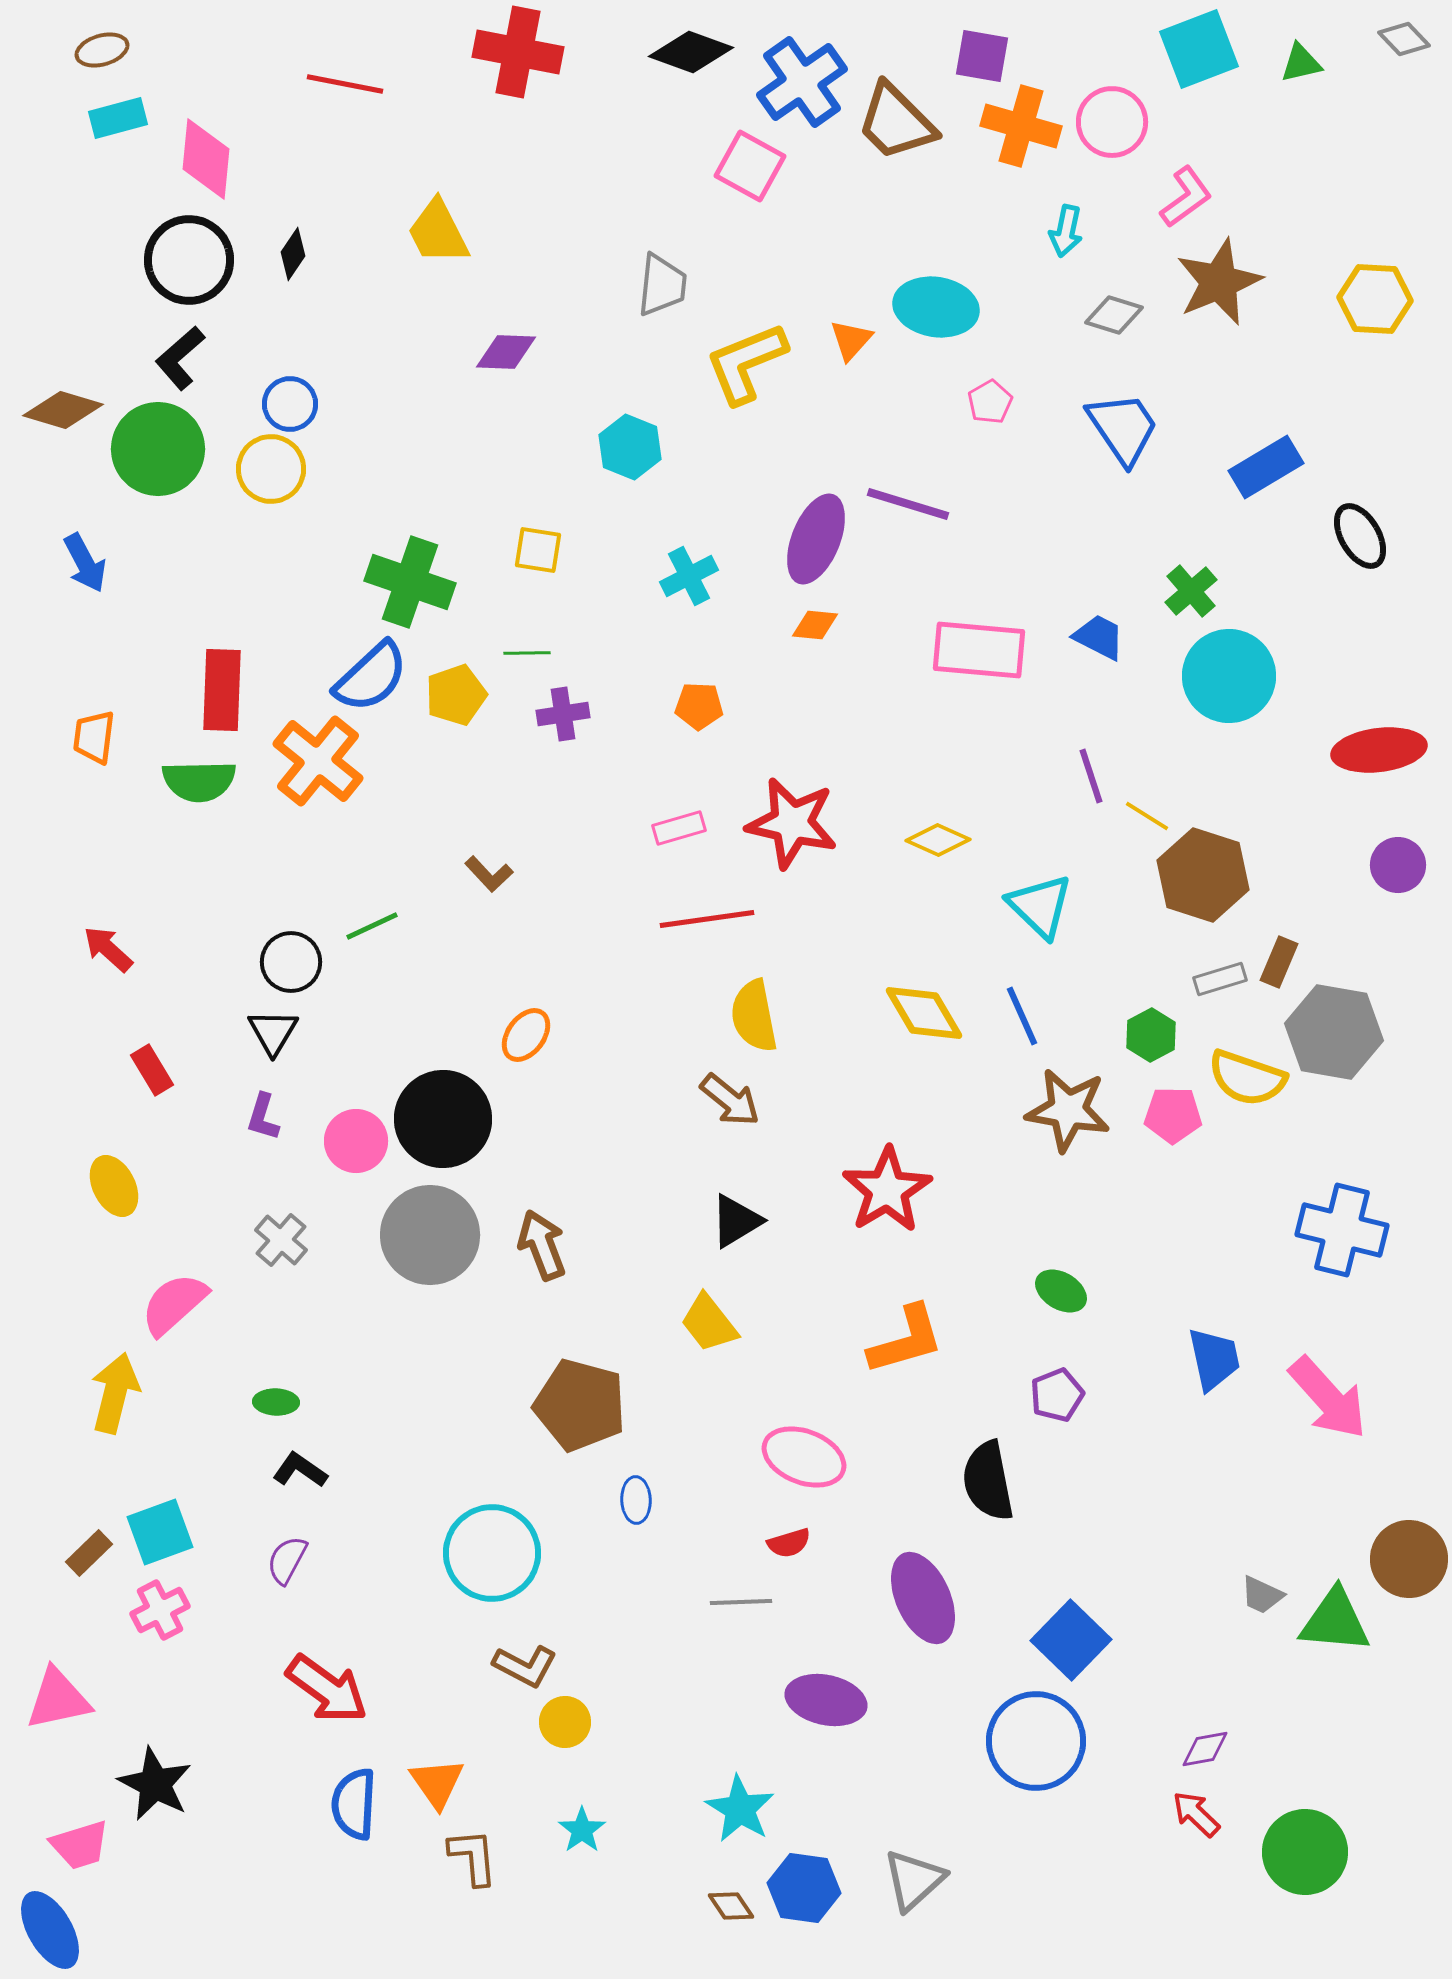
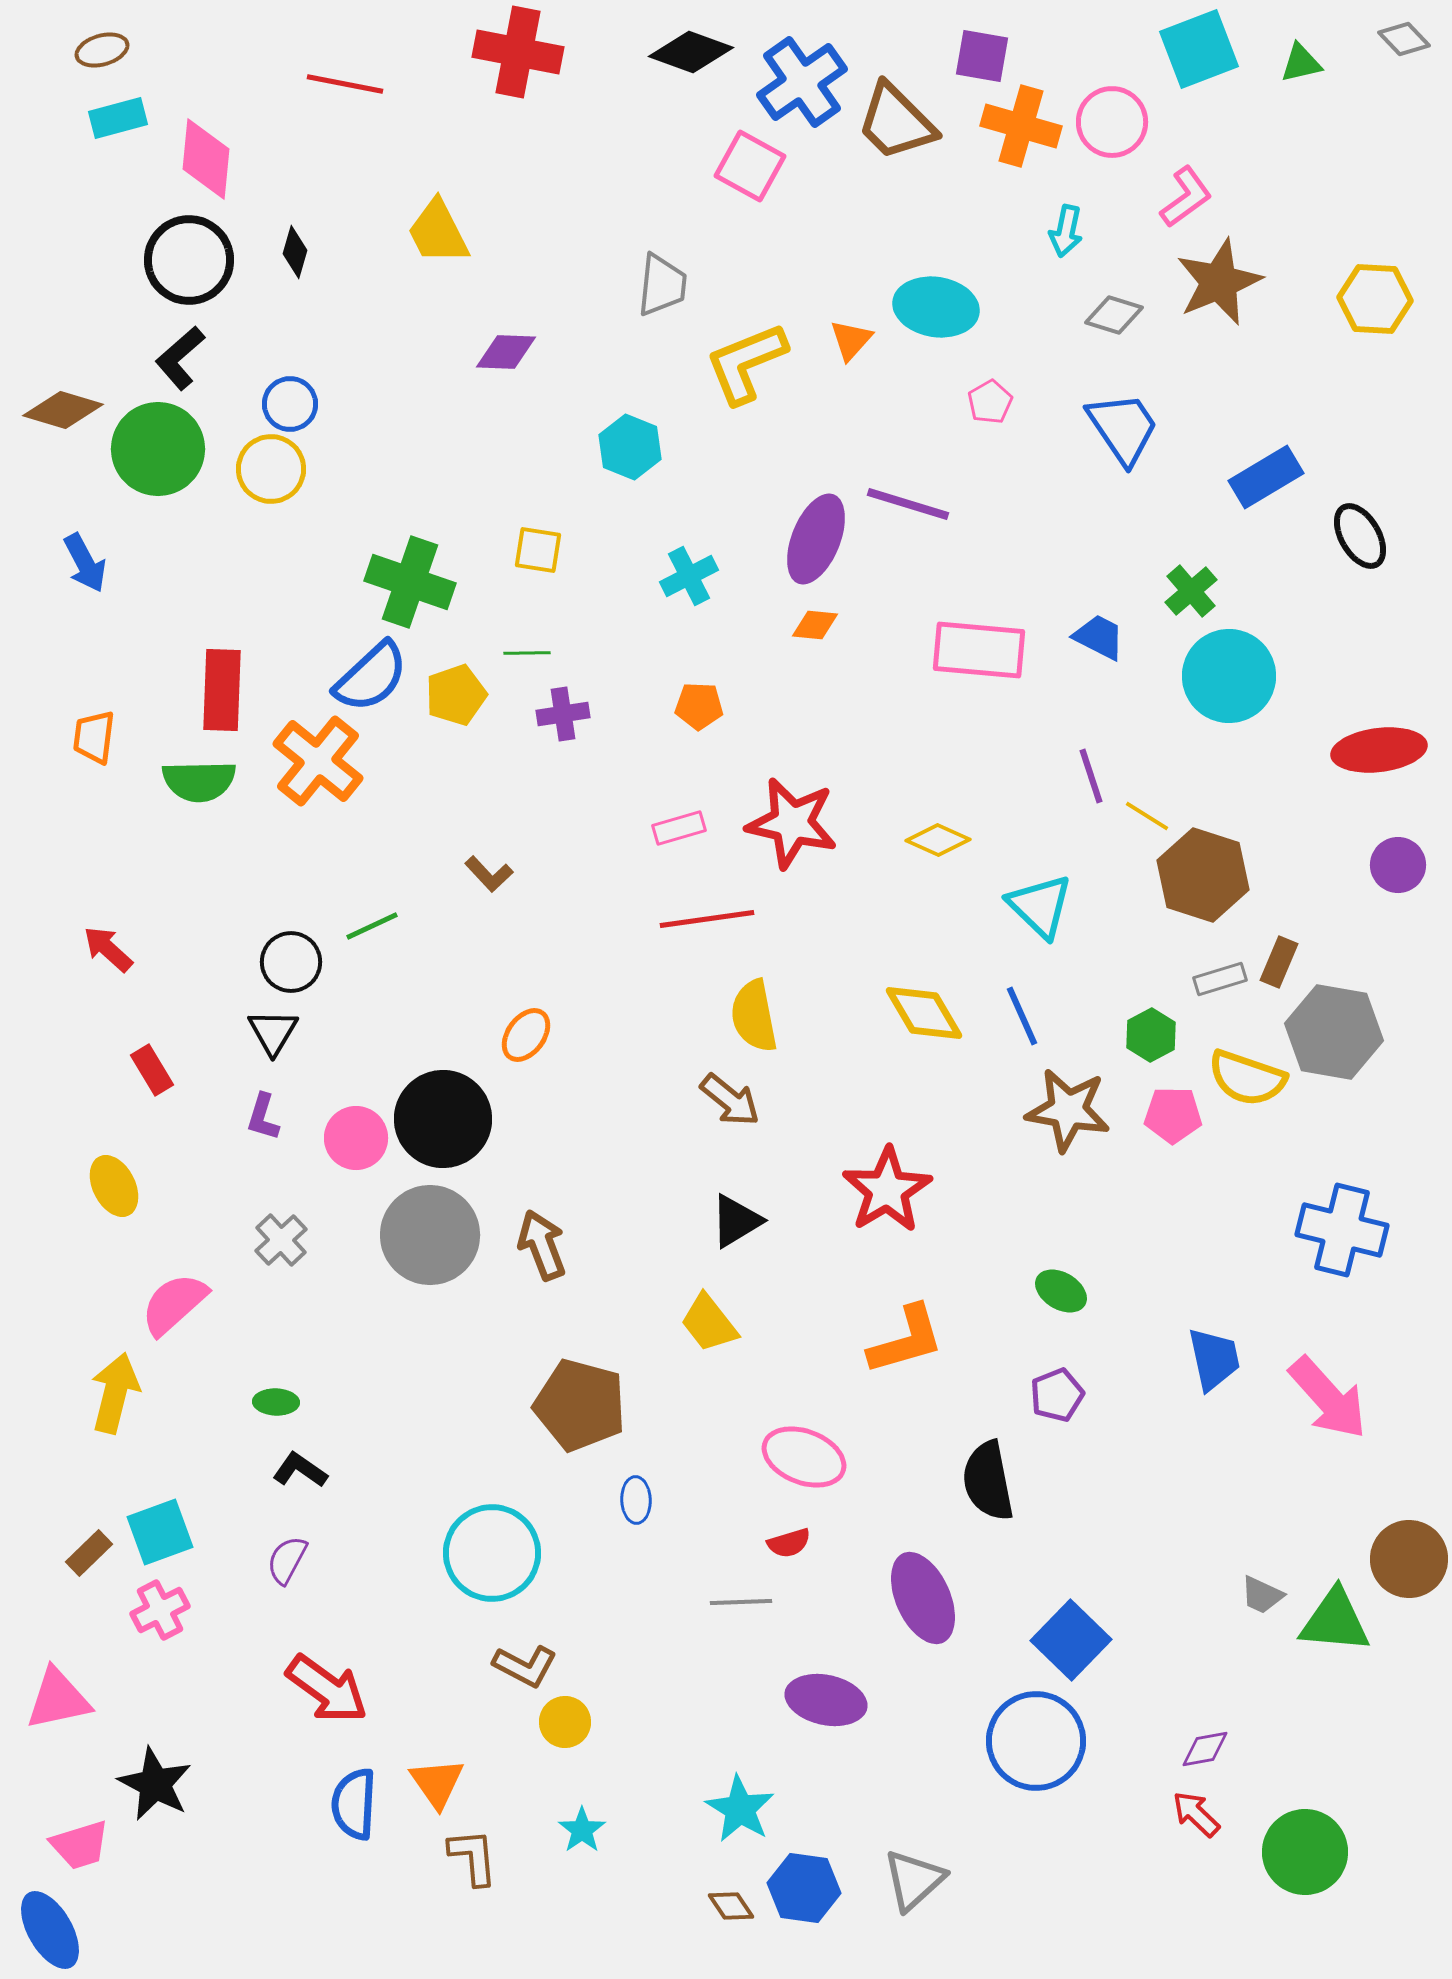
black diamond at (293, 254): moved 2 px right, 2 px up; rotated 18 degrees counterclockwise
blue rectangle at (1266, 467): moved 10 px down
pink circle at (356, 1141): moved 3 px up
gray cross at (281, 1240): rotated 6 degrees clockwise
